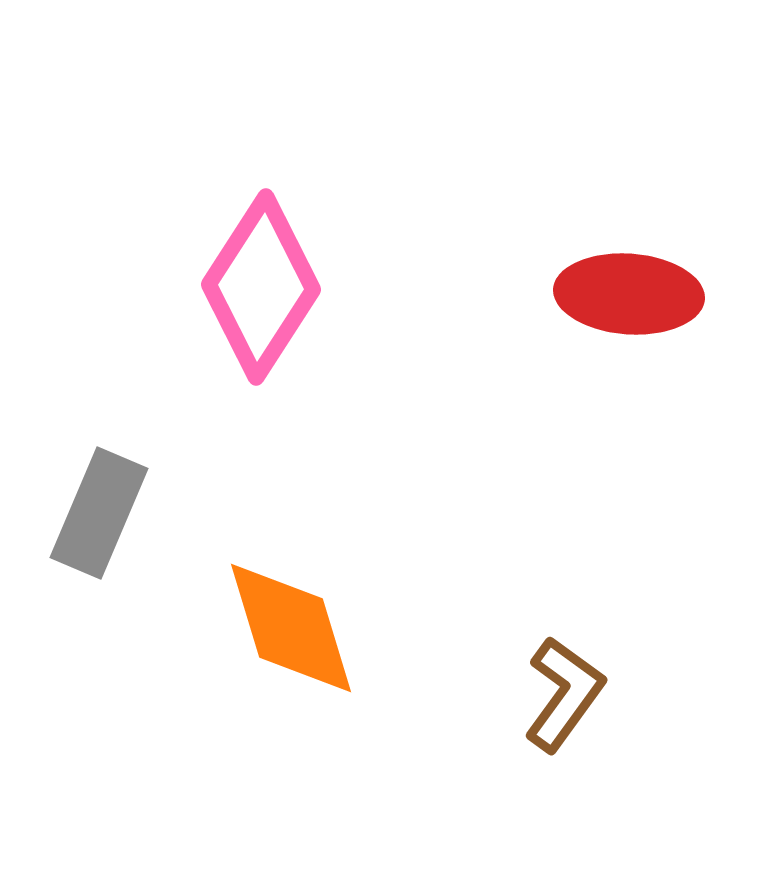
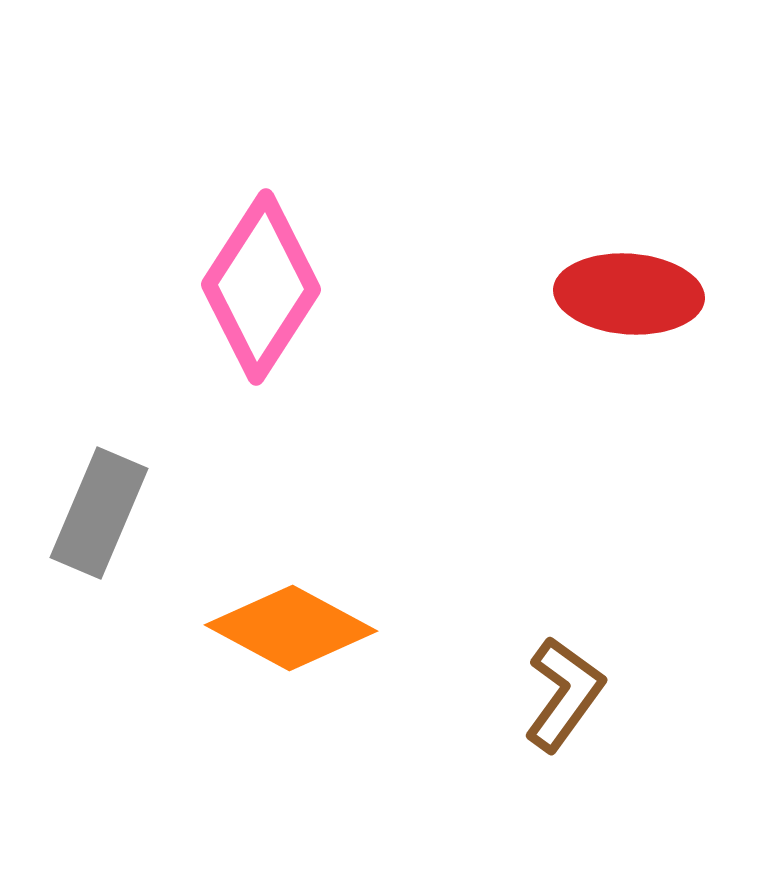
orange diamond: rotated 45 degrees counterclockwise
